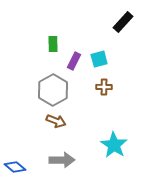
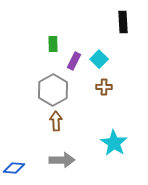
black rectangle: rotated 45 degrees counterclockwise
cyan square: rotated 30 degrees counterclockwise
brown arrow: rotated 114 degrees counterclockwise
cyan star: moved 2 px up
blue diamond: moved 1 px left, 1 px down; rotated 35 degrees counterclockwise
